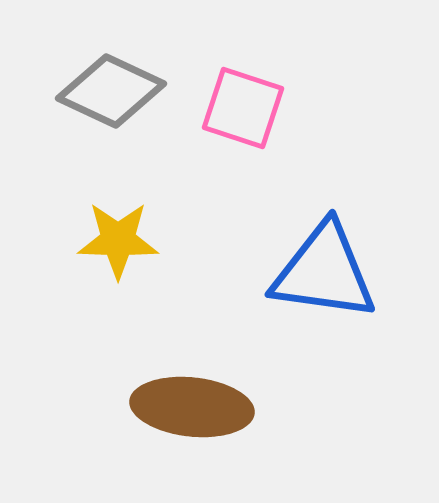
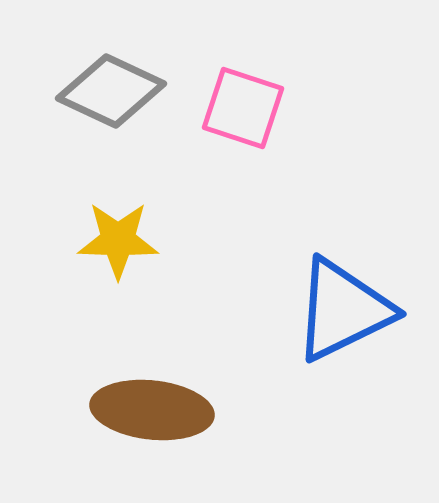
blue triangle: moved 19 px right, 38 px down; rotated 34 degrees counterclockwise
brown ellipse: moved 40 px left, 3 px down
